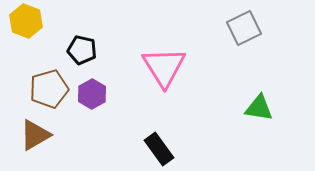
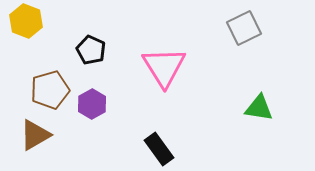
black pentagon: moved 9 px right; rotated 12 degrees clockwise
brown pentagon: moved 1 px right, 1 px down
purple hexagon: moved 10 px down
